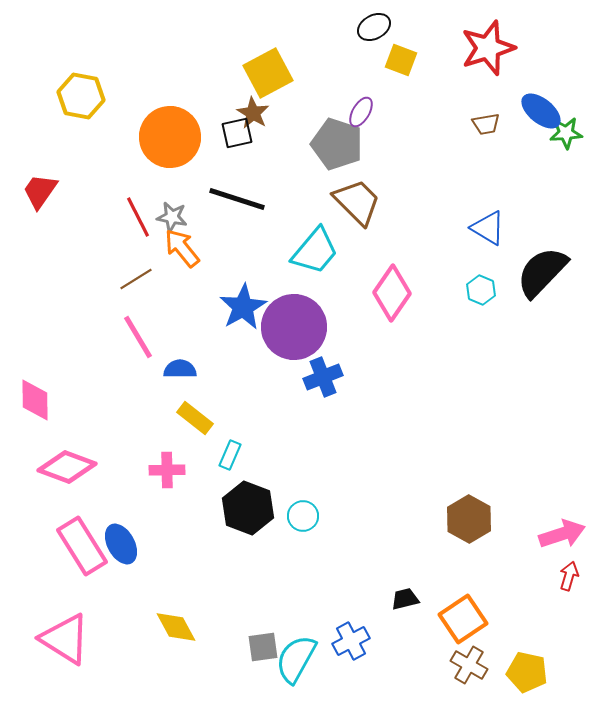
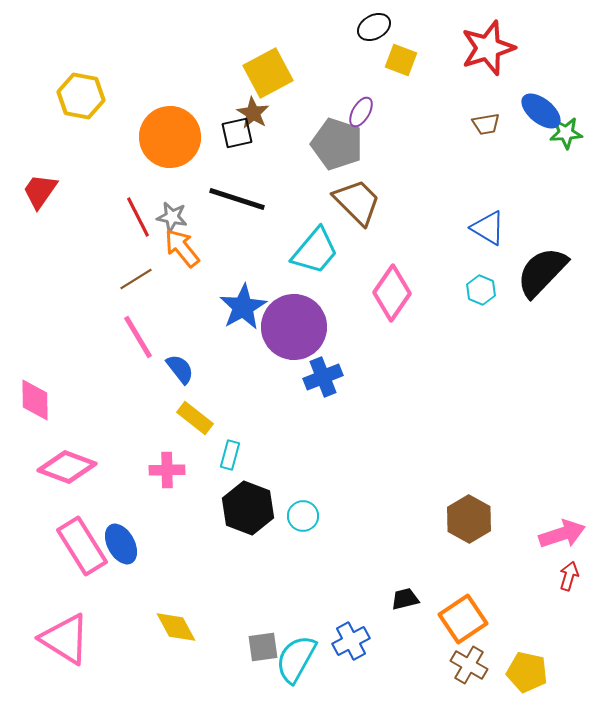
blue semicircle at (180, 369): rotated 52 degrees clockwise
cyan rectangle at (230, 455): rotated 8 degrees counterclockwise
